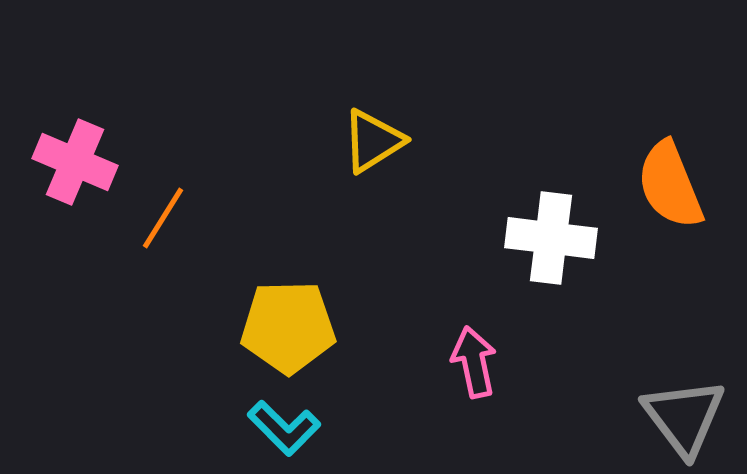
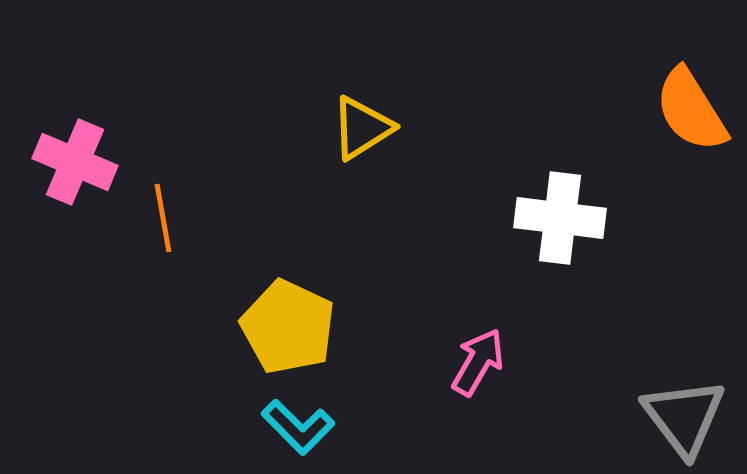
yellow triangle: moved 11 px left, 13 px up
orange semicircle: moved 21 px right, 75 px up; rotated 10 degrees counterclockwise
orange line: rotated 42 degrees counterclockwise
white cross: moved 9 px right, 20 px up
yellow pentagon: rotated 26 degrees clockwise
pink arrow: moved 4 px right; rotated 42 degrees clockwise
cyan L-shape: moved 14 px right, 1 px up
